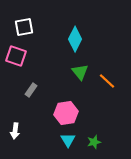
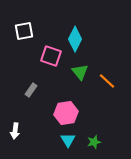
white square: moved 4 px down
pink square: moved 35 px right
